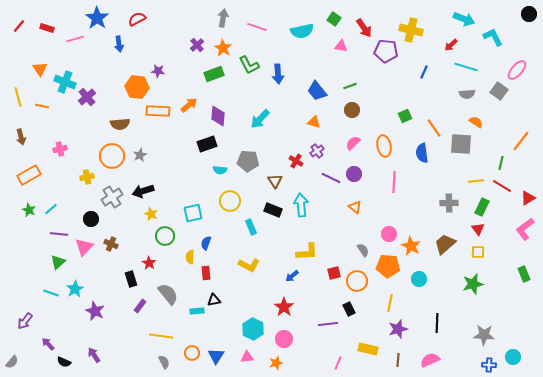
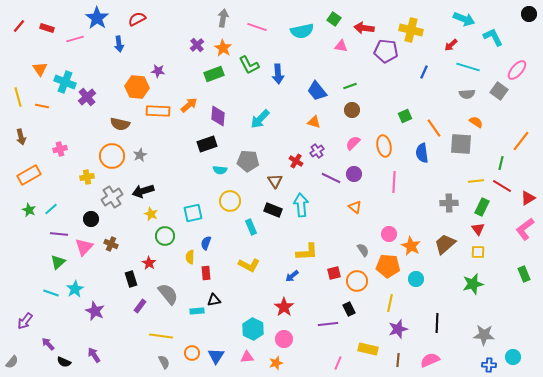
red arrow at (364, 28): rotated 132 degrees clockwise
cyan line at (466, 67): moved 2 px right
brown semicircle at (120, 124): rotated 18 degrees clockwise
cyan circle at (419, 279): moved 3 px left
